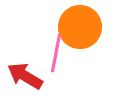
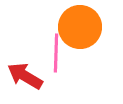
pink line: rotated 9 degrees counterclockwise
